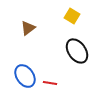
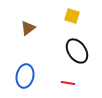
yellow square: rotated 14 degrees counterclockwise
blue ellipse: rotated 45 degrees clockwise
red line: moved 18 px right
